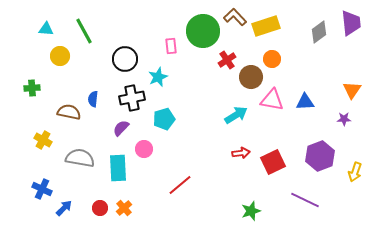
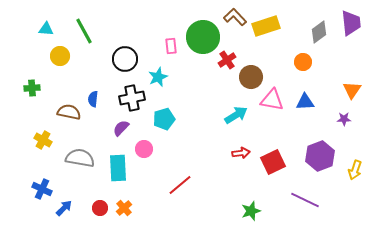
green circle: moved 6 px down
orange circle: moved 31 px right, 3 px down
yellow arrow: moved 2 px up
